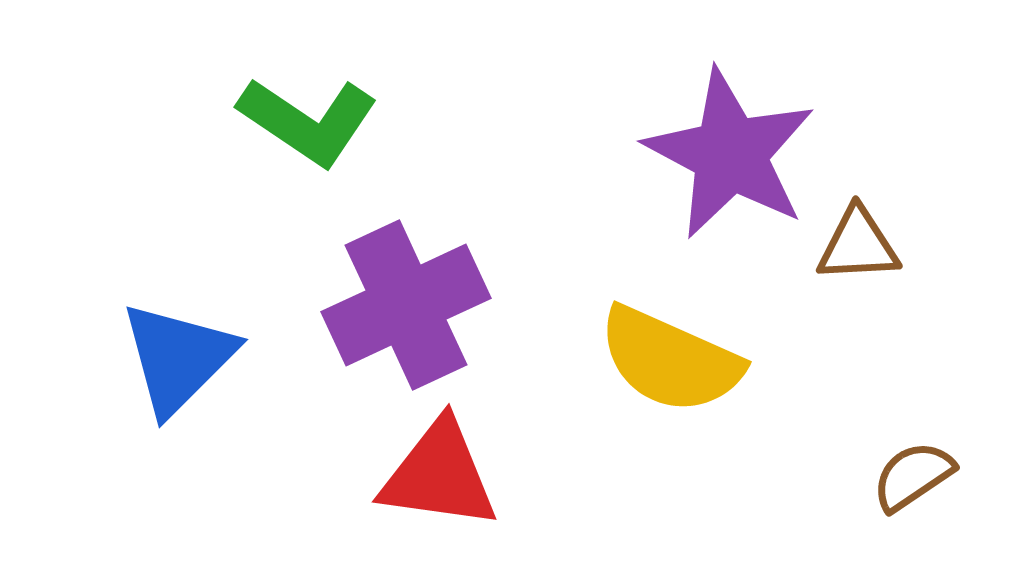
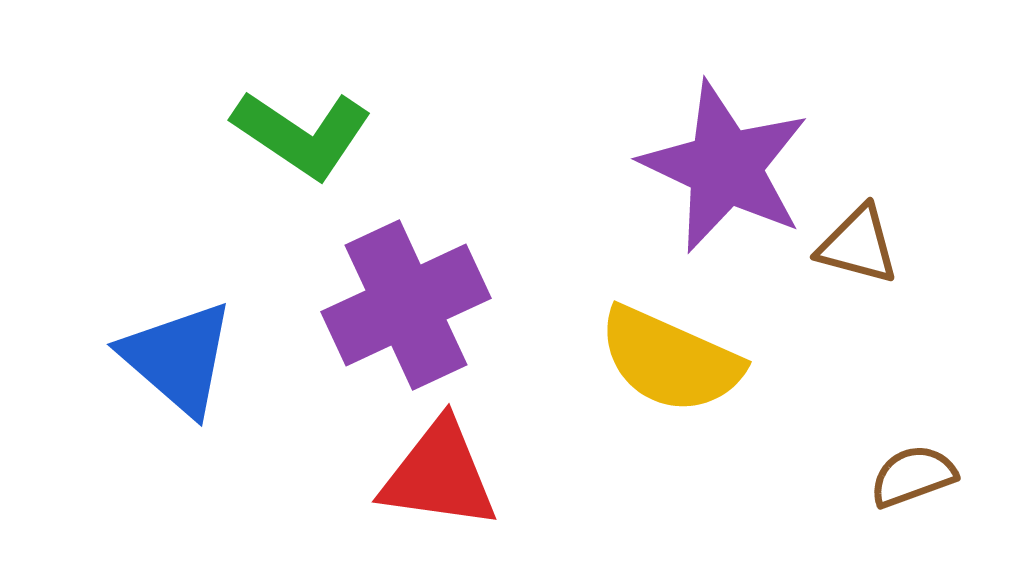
green L-shape: moved 6 px left, 13 px down
purple star: moved 5 px left, 13 px down; rotated 3 degrees counterclockwise
brown triangle: rotated 18 degrees clockwise
blue triangle: rotated 34 degrees counterclockwise
brown semicircle: rotated 14 degrees clockwise
